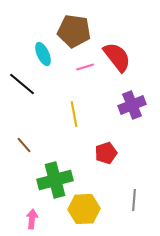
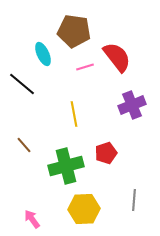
green cross: moved 11 px right, 14 px up
pink arrow: rotated 42 degrees counterclockwise
